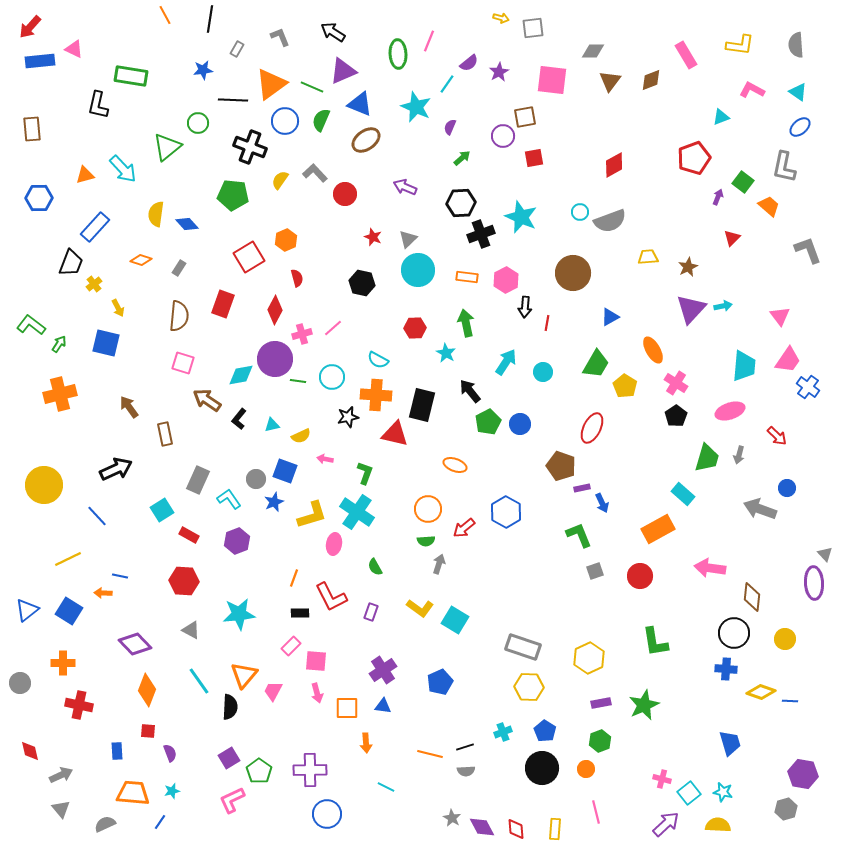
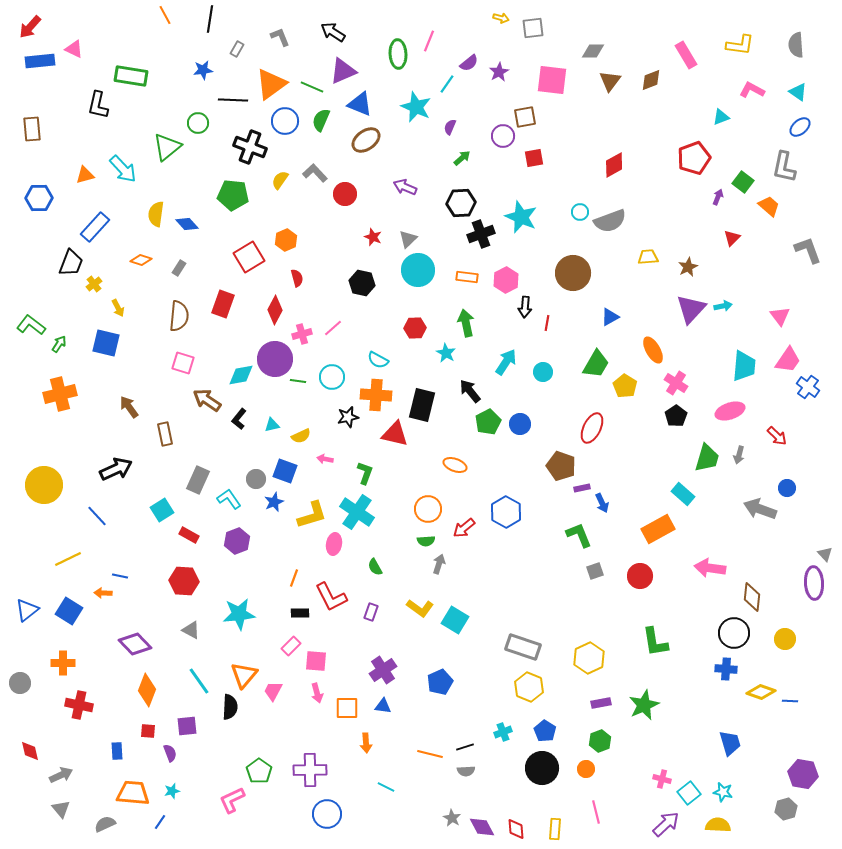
yellow hexagon at (529, 687): rotated 20 degrees clockwise
purple square at (229, 758): moved 42 px left, 32 px up; rotated 25 degrees clockwise
